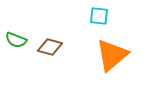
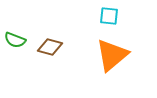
cyan square: moved 10 px right
green semicircle: moved 1 px left
